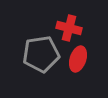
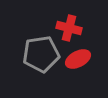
red ellipse: rotated 45 degrees clockwise
